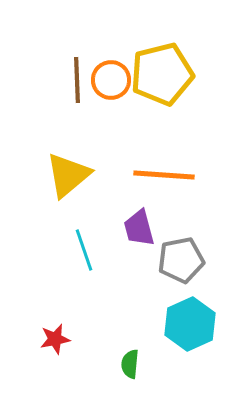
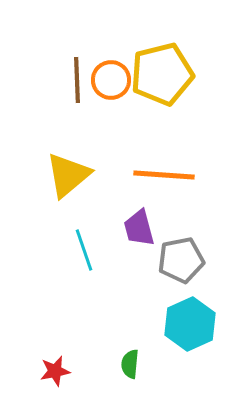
red star: moved 32 px down
